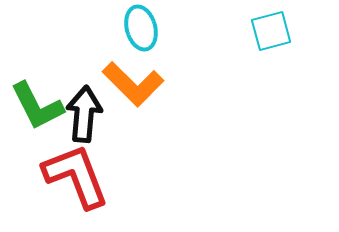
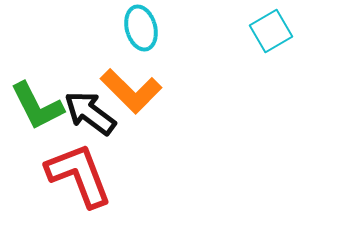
cyan square: rotated 15 degrees counterclockwise
orange L-shape: moved 2 px left, 7 px down
black arrow: moved 6 px right, 1 px up; rotated 58 degrees counterclockwise
red L-shape: moved 3 px right, 1 px up
